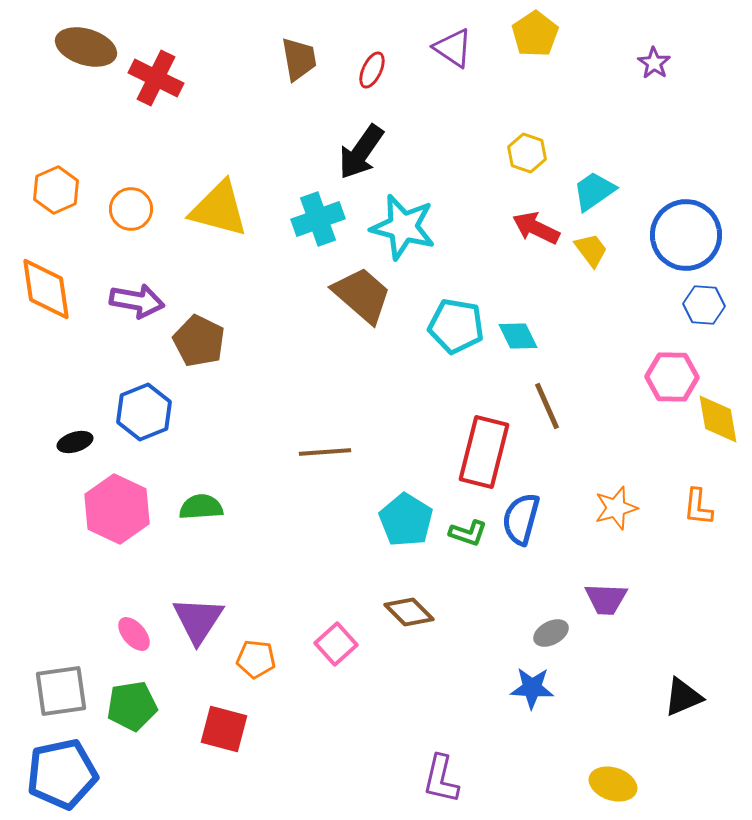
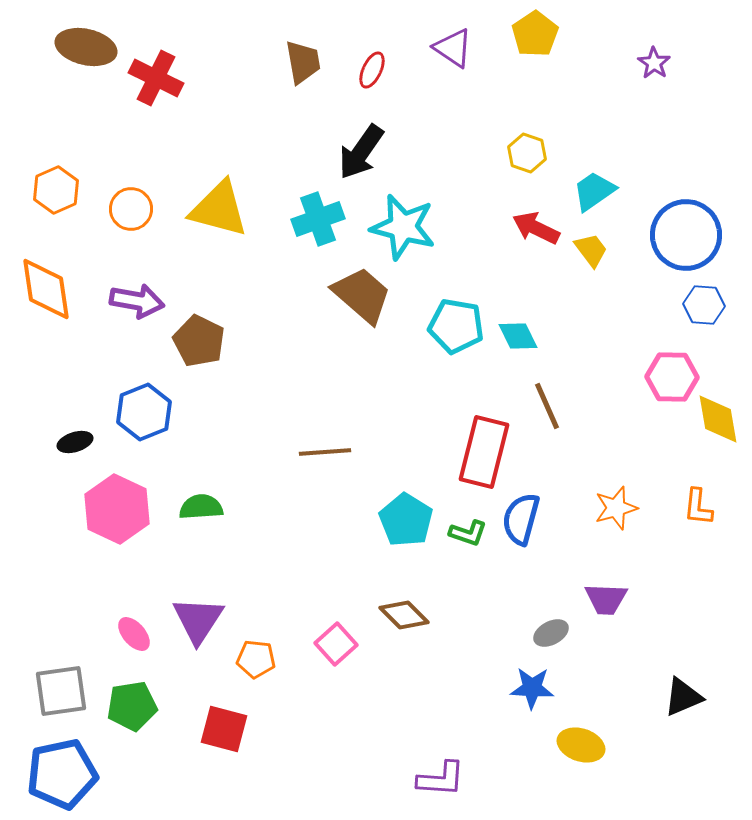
brown ellipse at (86, 47): rotated 4 degrees counterclockwise
brown trapezoid at (299, 59): moved 4 px right, 3 px down
brown diamond at (409, 612): moved 5 px left, 3 px down
purple L-shape at (441, 779): rotated 99 degrees counterclockwise
yellow ellipse at (613, 784): moved 32 px left, 39 px up
